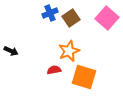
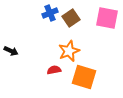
pink square: rotated 30 degrees counterclockwise
